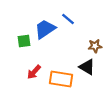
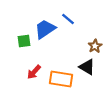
brown star: rotated 24 degrees counterclockwise
